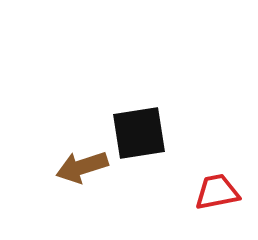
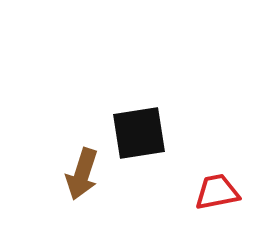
brown arrow: moved 7 px down; rotated 54 degrees counterclockwise
